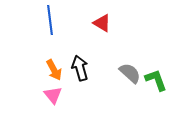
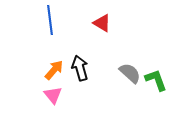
orange arrow: rotated 110 degrees counterclockwise
